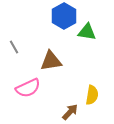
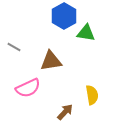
green triangle: moved 1 px left, 1 px down
gray line: rotated 32 degrees counterclockwise
yellow semicircle: rotated 18 degrees counterclockwise
brown arrow: moved 5 px left
